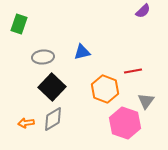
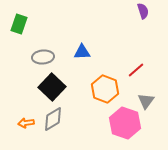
purple semicircle: rotated 63 degrees counterclockwise
blue triangle: rotated 12 degrees clockwise
red line: moved 3 px right, 1 px up; rotated 30 degrees counterclockwise
